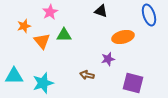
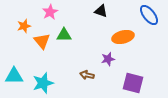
blue ellipse: rotated 20 degrees counterclockwise
